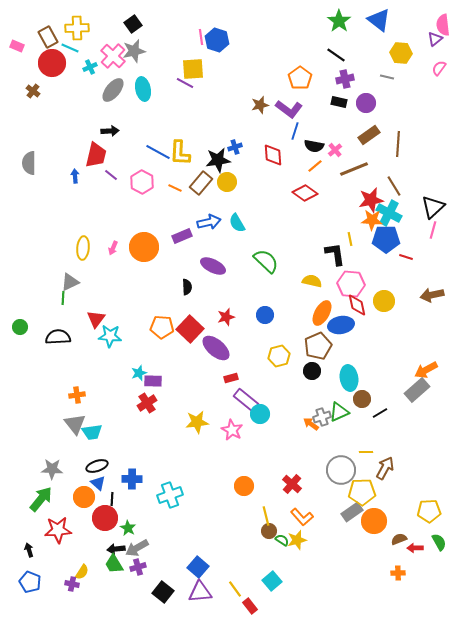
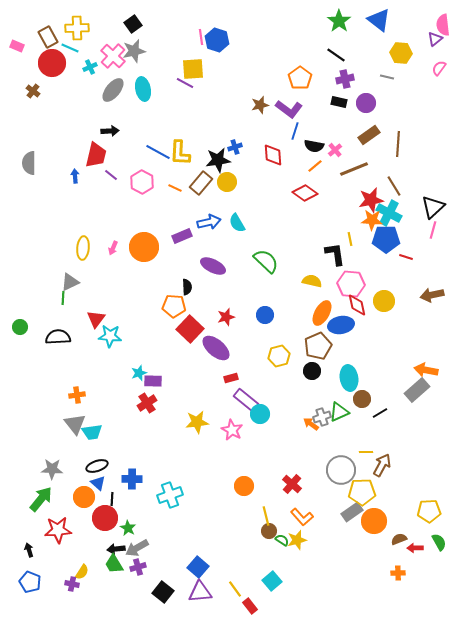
orange pentagon at (162, 327): moved 12 px right, 21 px up
orange arrow at (426, 370): rotated 40 degrees clockwise
brown arrow at (385, 468): moved 3 px left, 3 px up
